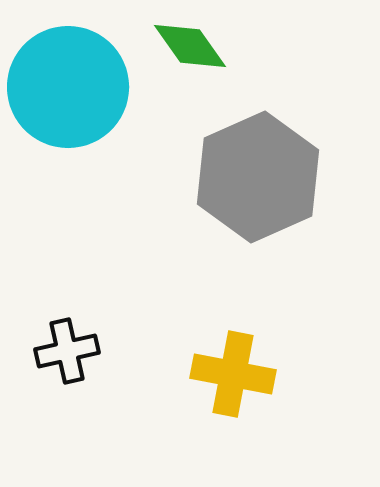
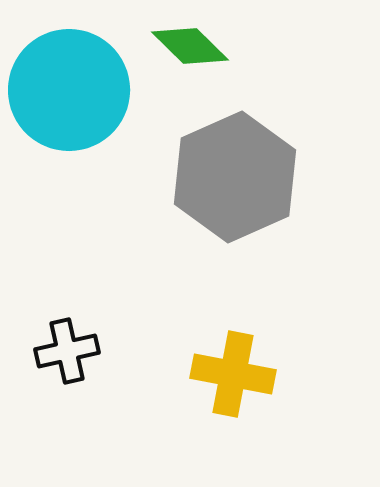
green diamond: rotated 10 degrees counterclockwise
cyan circle: moved 1 px right, 3 px down
gray hexagon: moved 23 px left
